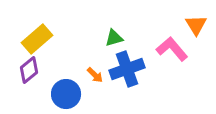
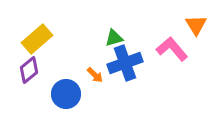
blue cross: moved 2 px left, 6 px up
